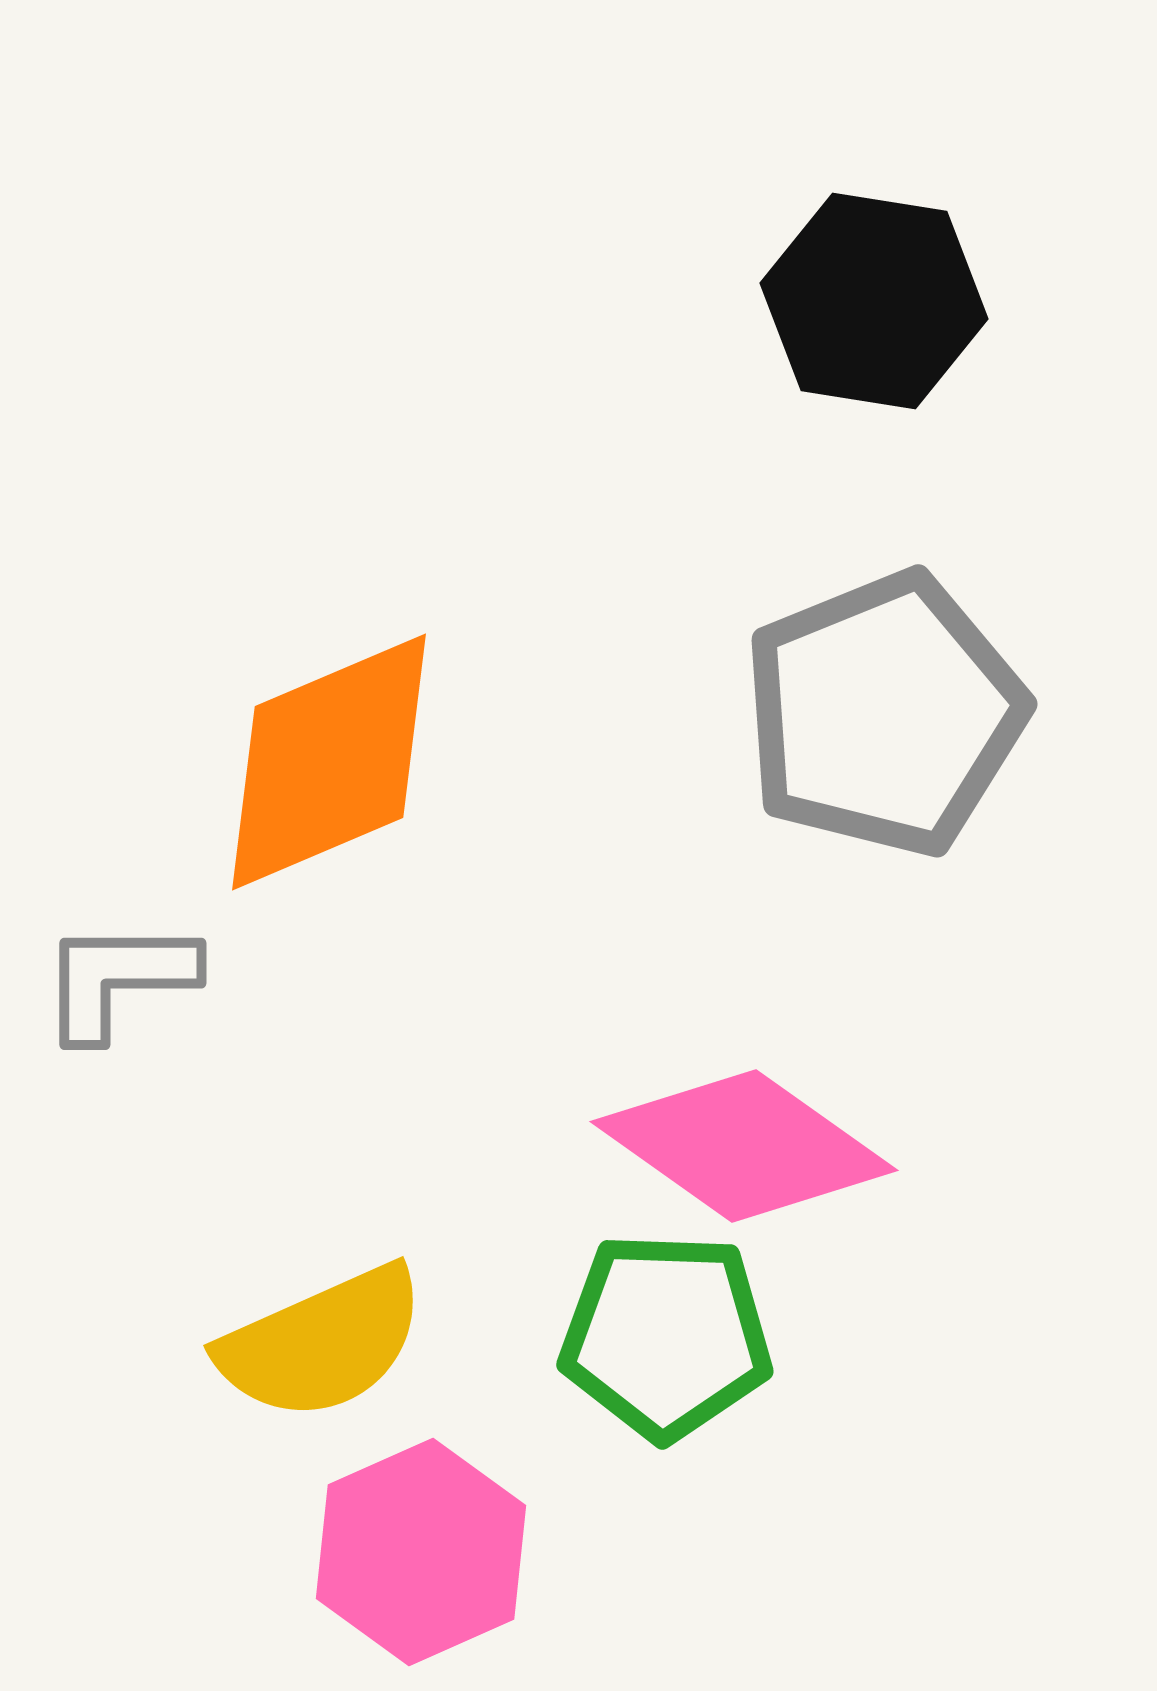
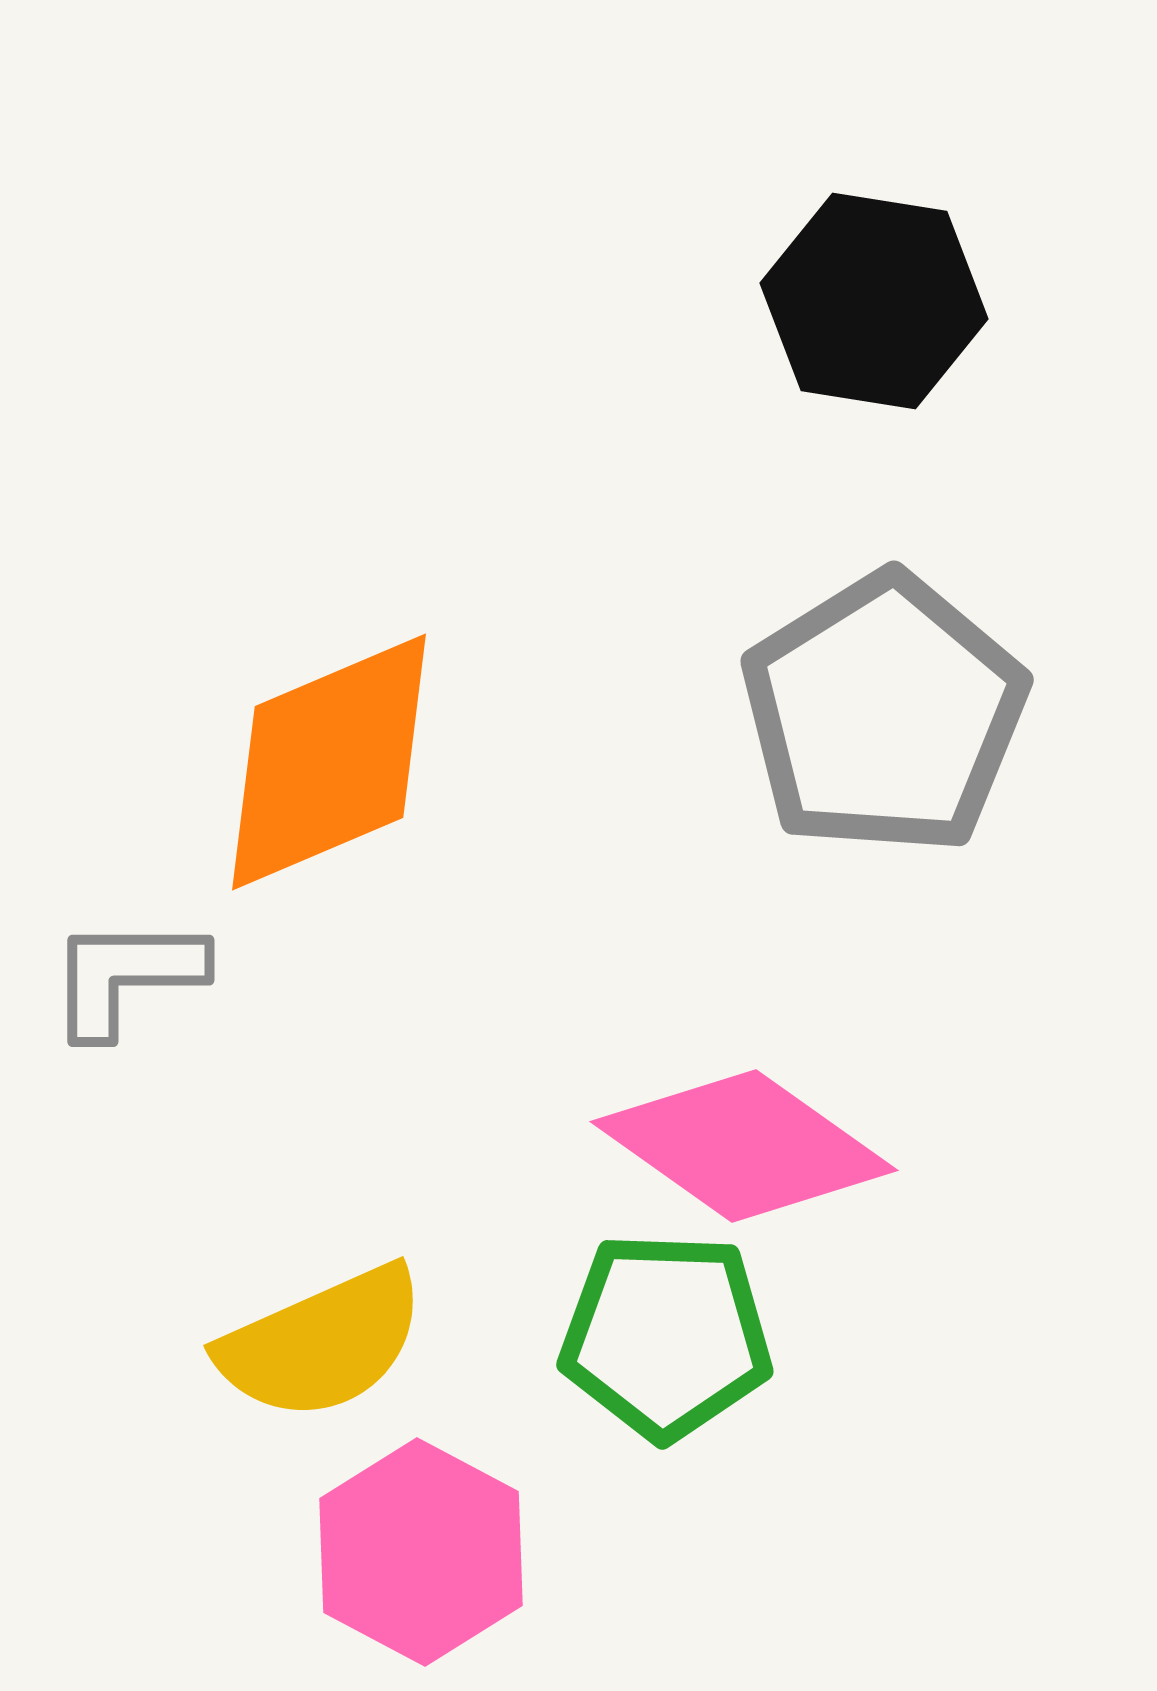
gray pentagon: rotated 10 degrees counterclockwise
gray L-shape: moved 8 px right, 3 px up
pink hexagon: rotated 8 degrees counterclockwise
